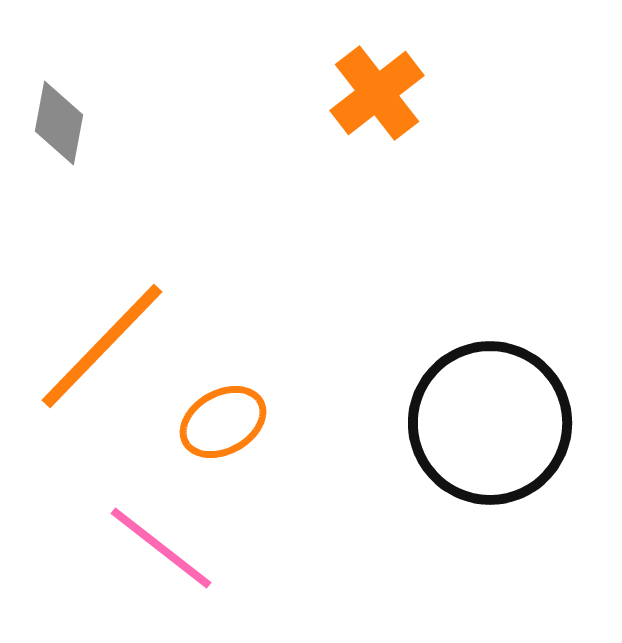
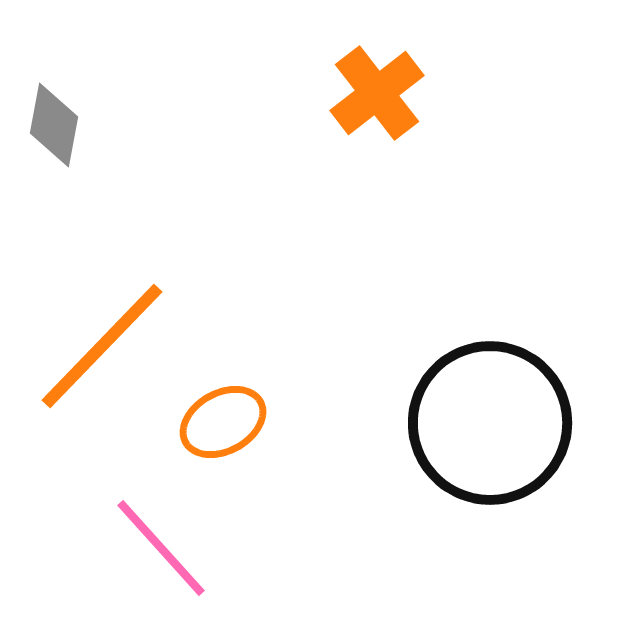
gray diamond: moved 5 px left, 2 px down
pink line: rotated 10 degrees clockwise
